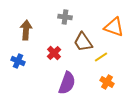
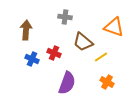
brown trapezoid: rotated 15 degrees counterclockwise
red cross: rotated 24 degrees counterclockwise
blue cross: moved 14 px right, 2 px up
